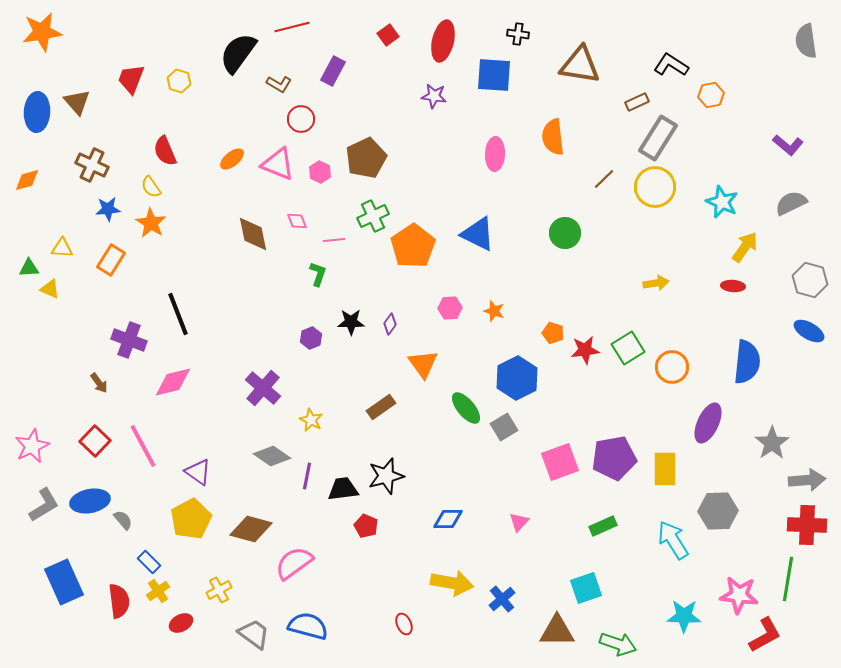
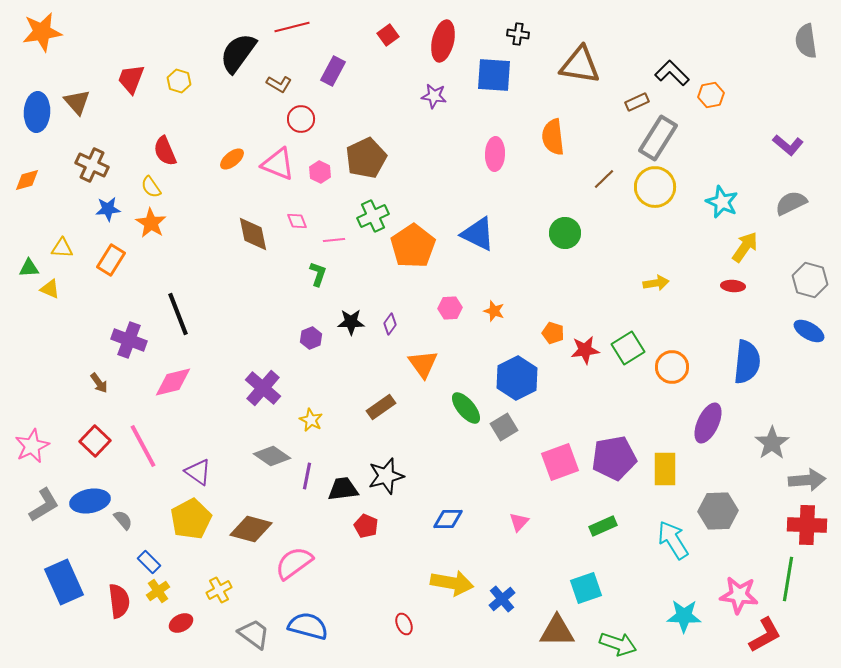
black L-shape at (671, 65): moved 1 px right, 8 px down; rotated 12 degrees clockwise
